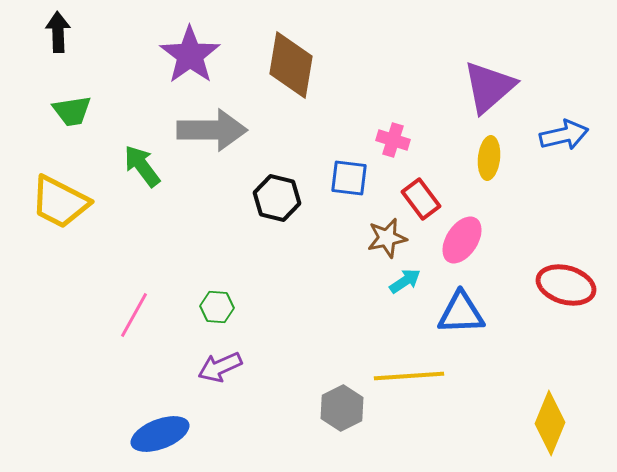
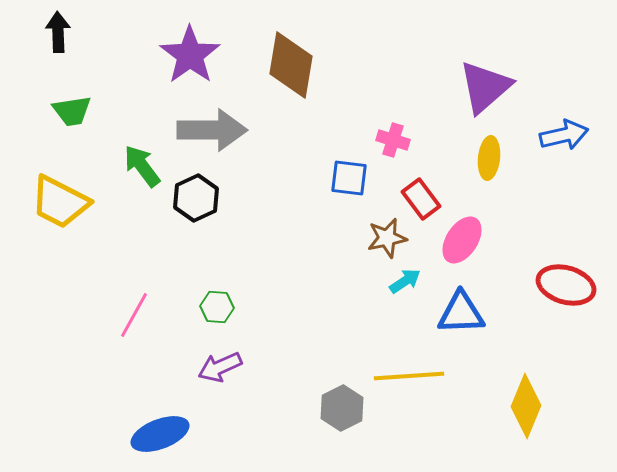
purple triangle: moved 4 px left
black hexagon: moved 81 px left; rotated 21 degrees clockwise
yellow diamond: moved 24 px left, 17 px up
